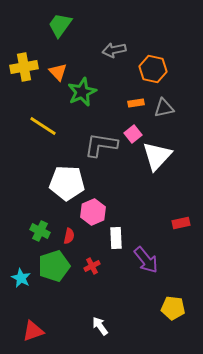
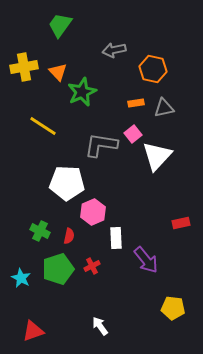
green pentagon: moved 4 px right, 3 px down
